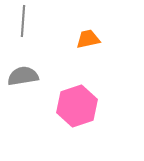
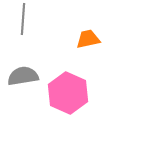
gray line: moved 2 px up
pink hexagon: moved 9 px left, 13 px up; rotated 18 degrees counterclockwise
